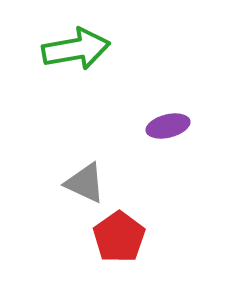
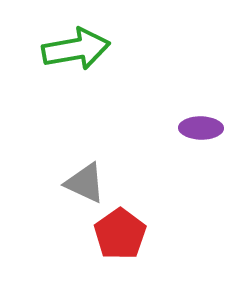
purple ellipse: moved 33 px right, 2 px down; rotated 15 degrees clockwise
red pentagon: moved 1 px right, 3 px up
